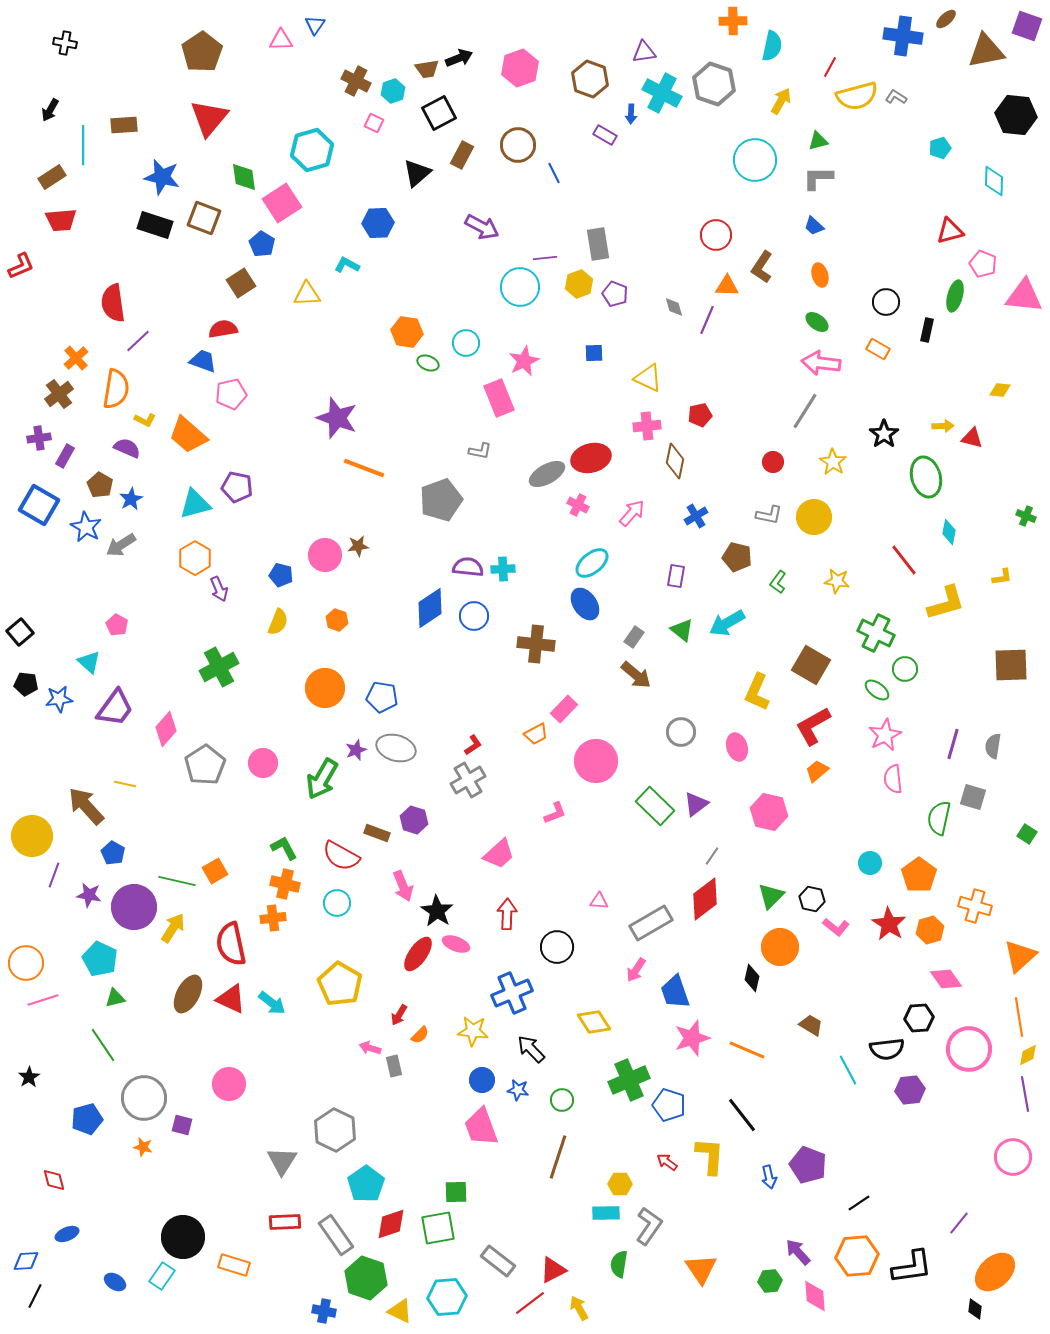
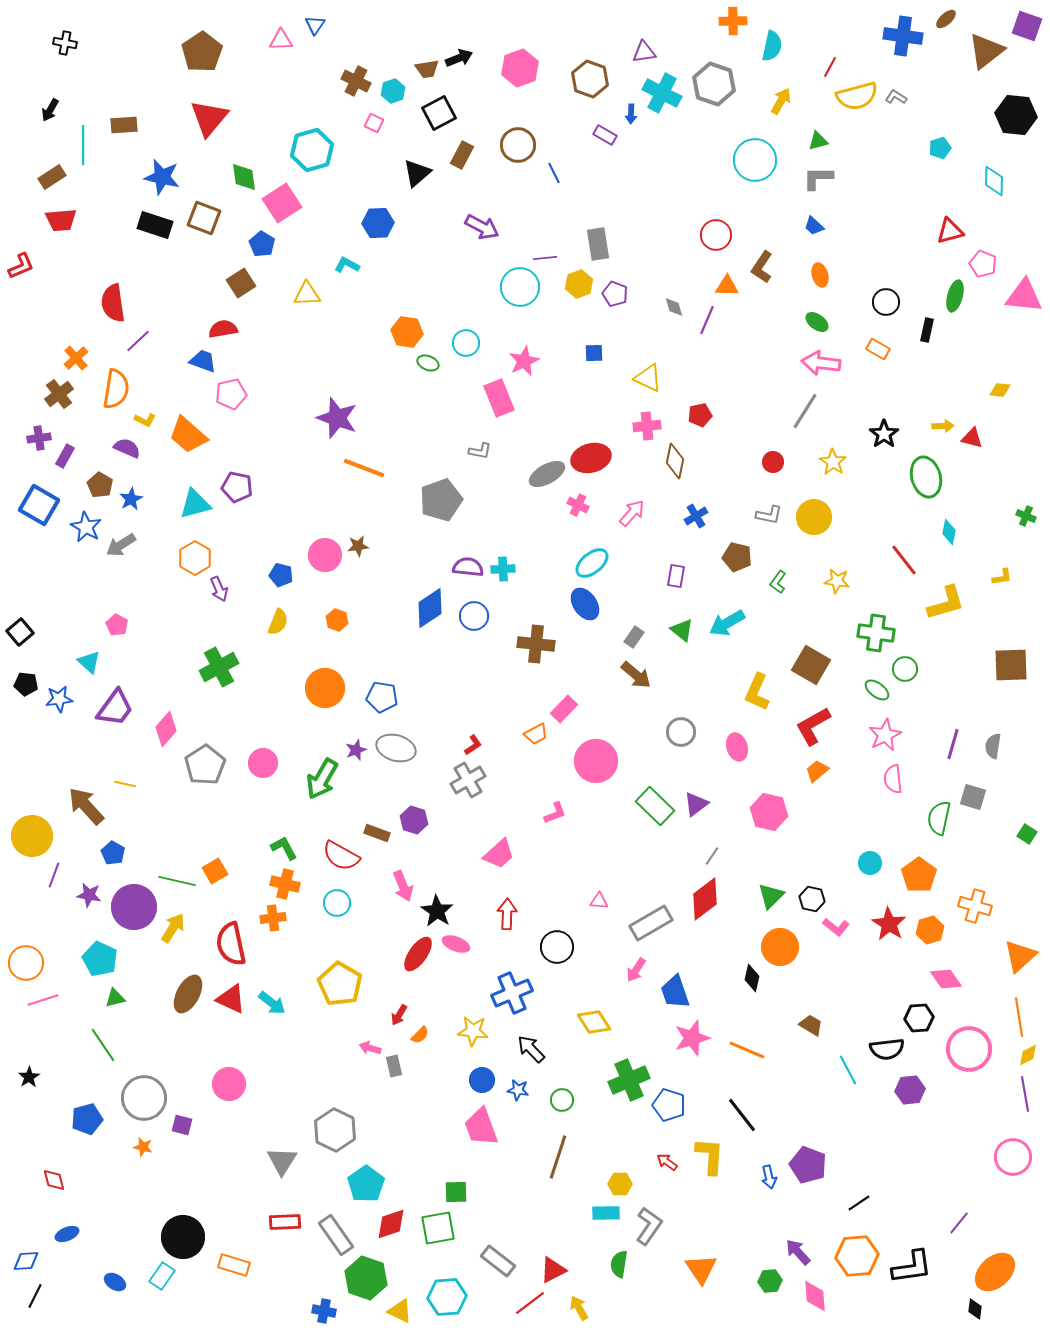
brown triangle at (986, 51): rotated 27 degrees counterclockwise
green cross at (876, 633): rotated 18 degrees counterclockwise
